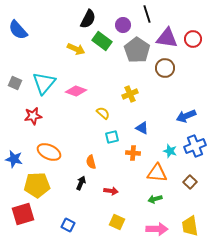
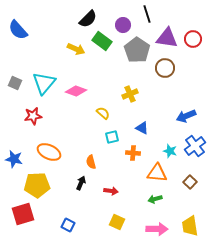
black semicircle: rotated 18 degrees clockwise
blue cross: rotated 15 degrees counterclockwise
